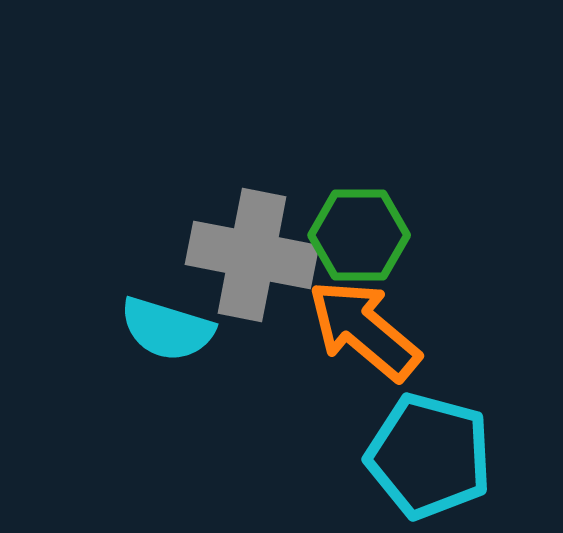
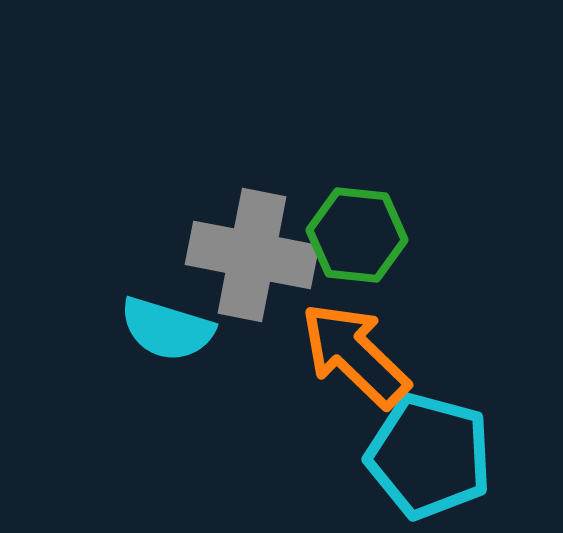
green hexagon: moved 2 px left; rotated 6 degrees clockwise
orange arrow: moved 9 px left, 25 px down; rotated 4 degrees clockwise
